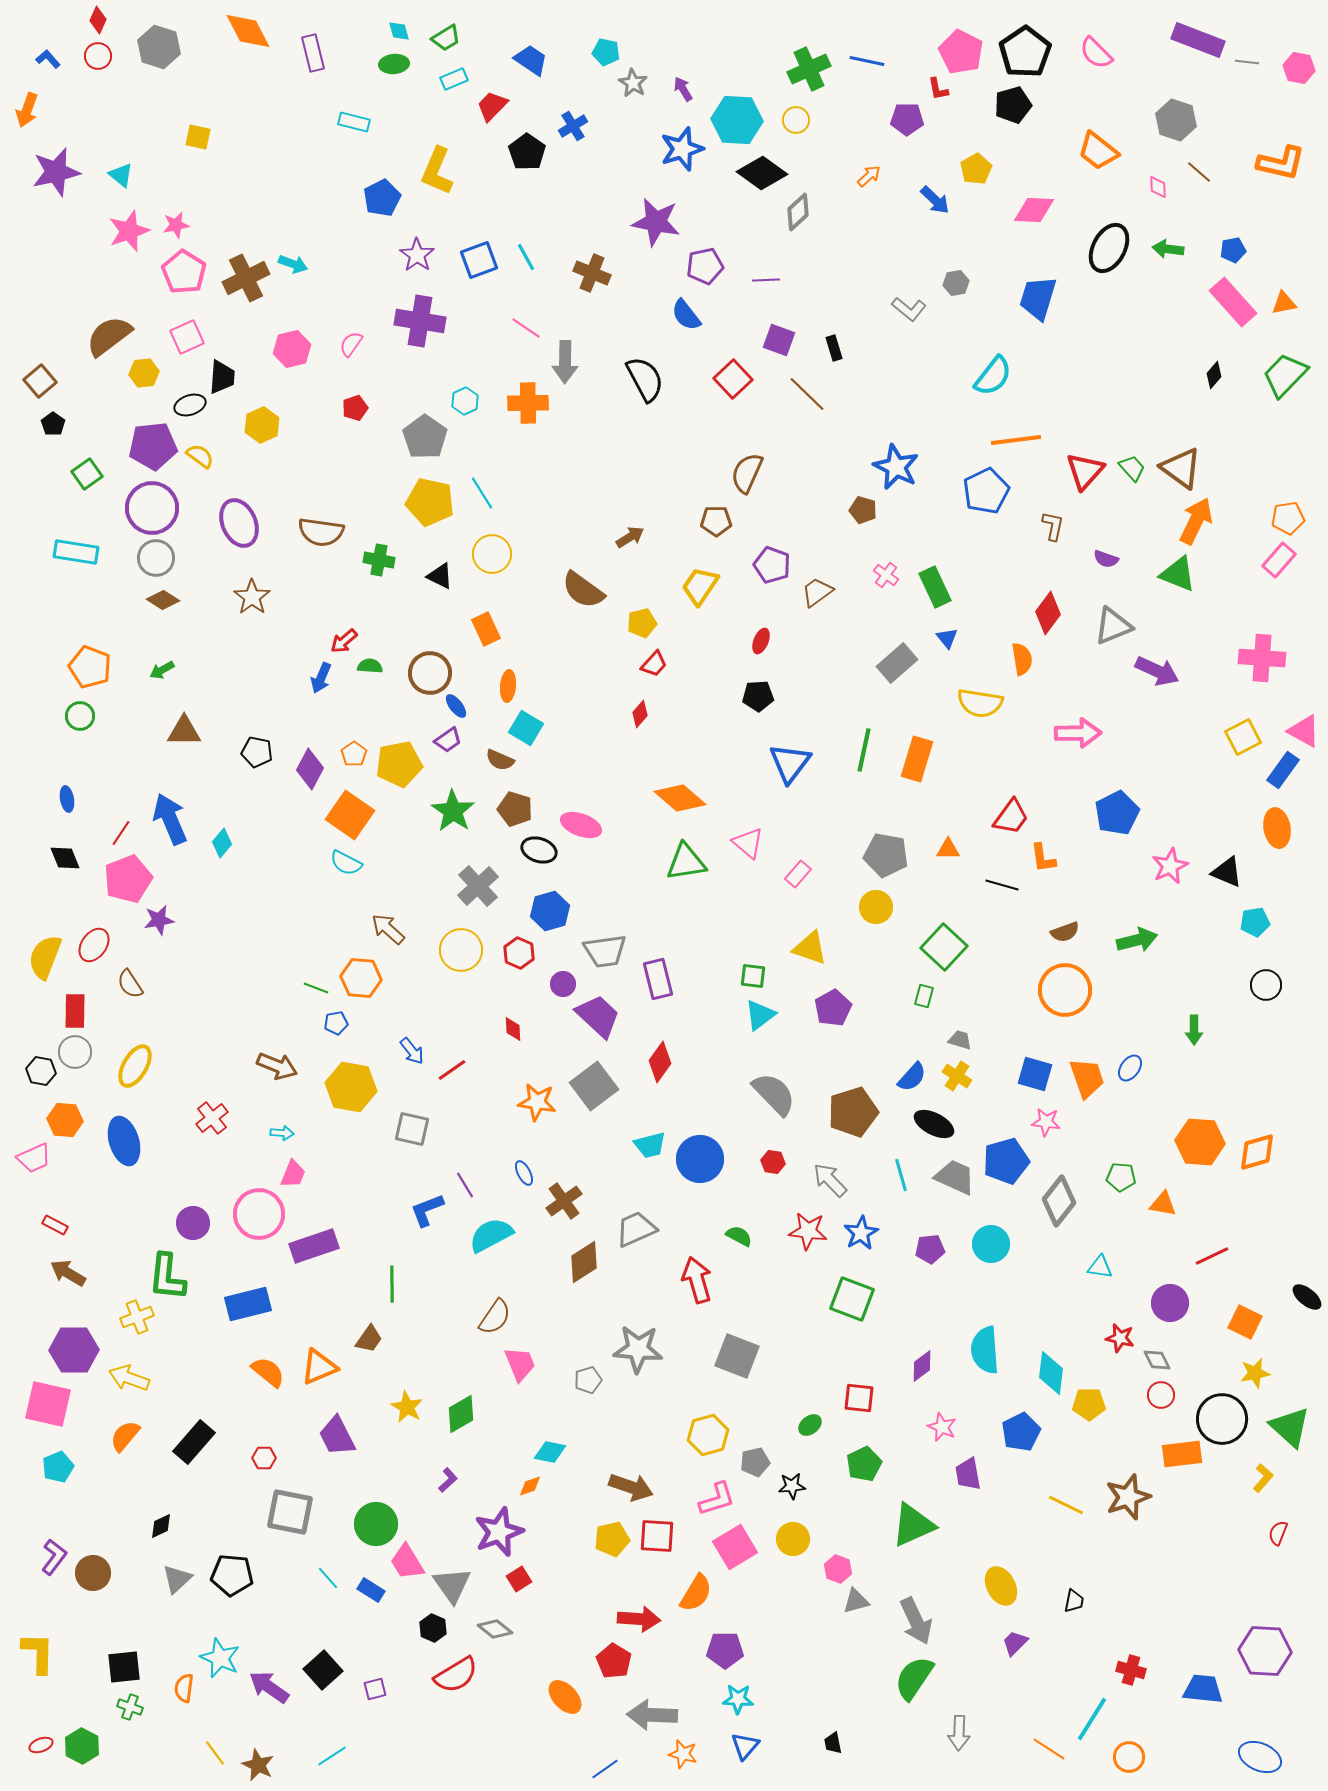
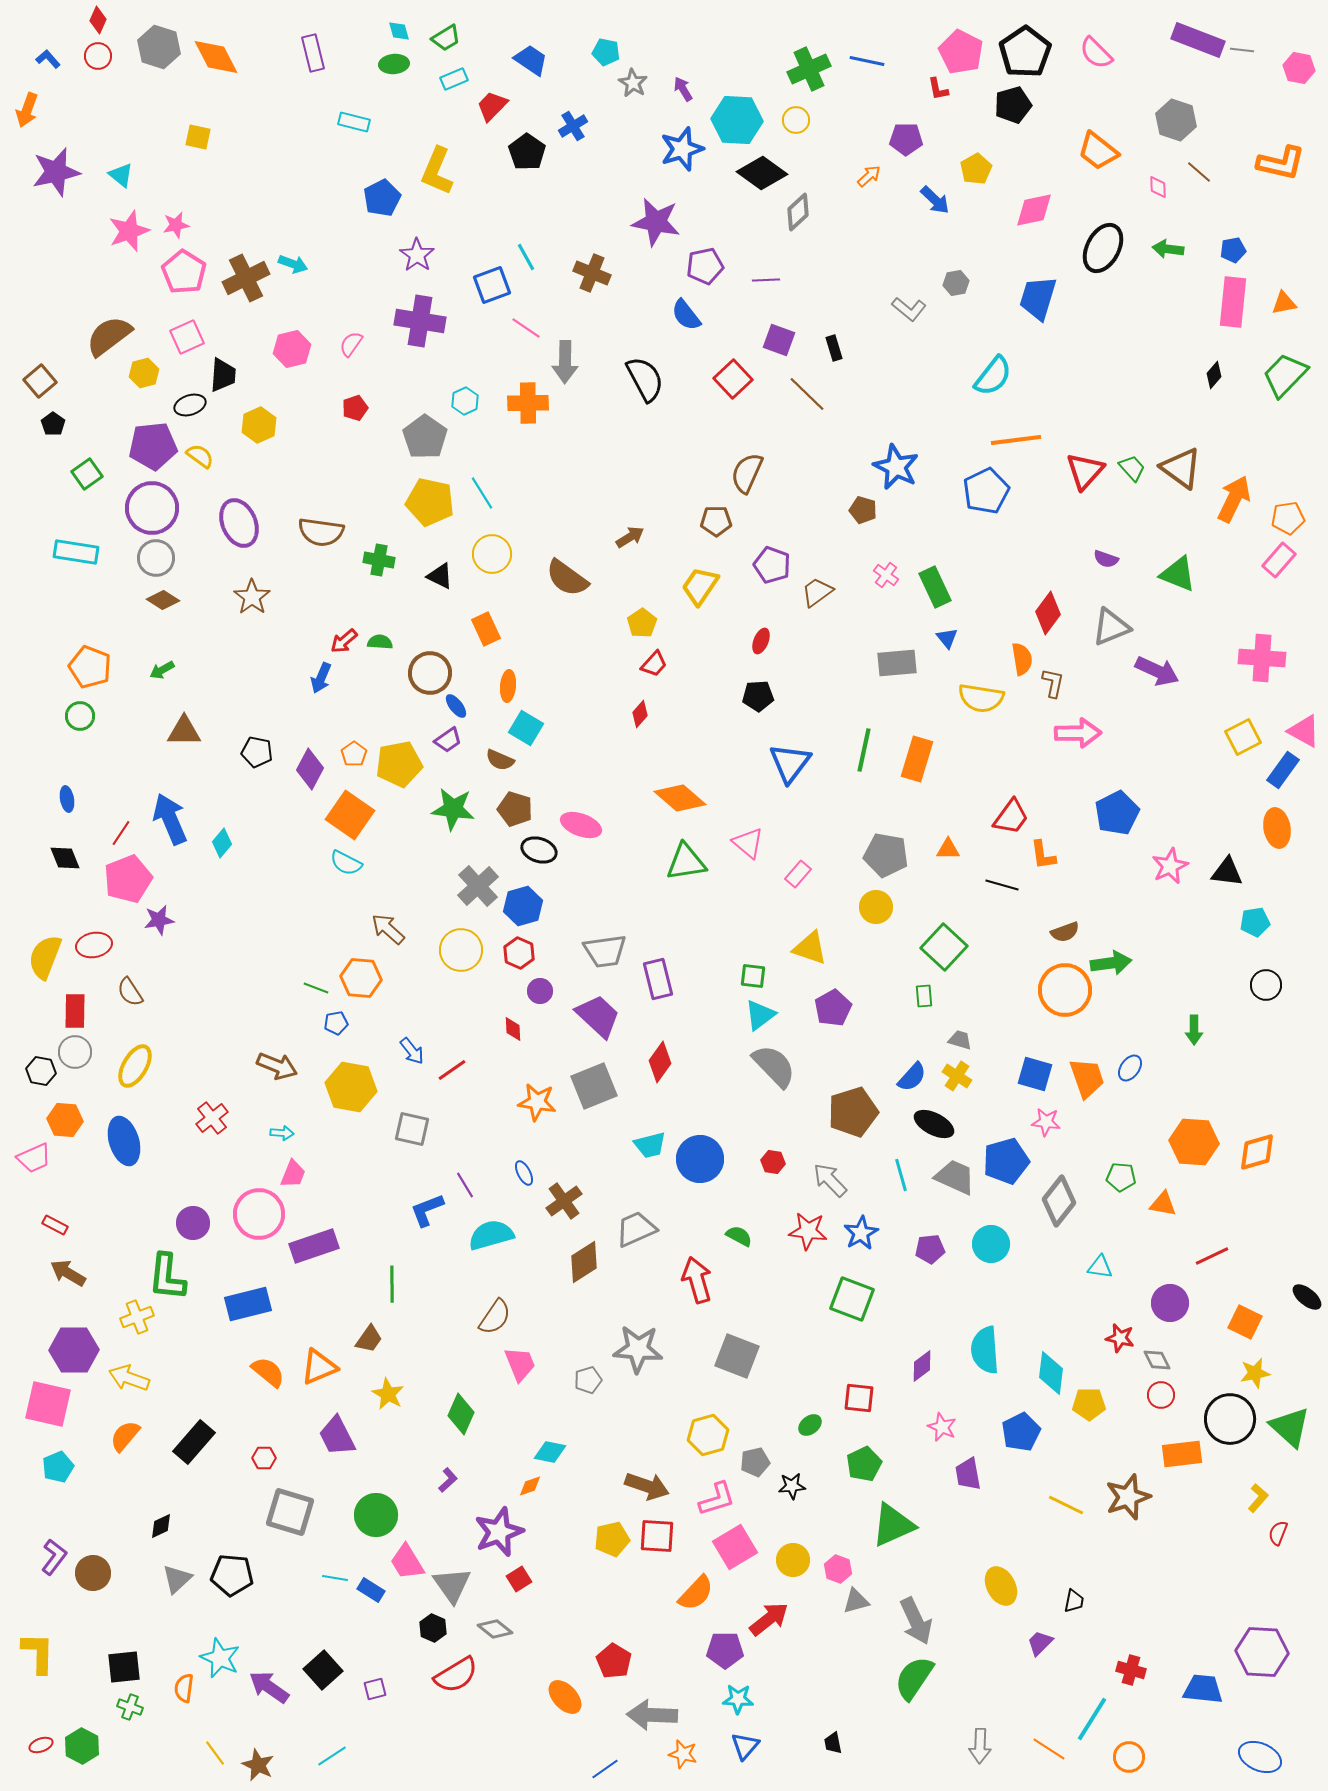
orange diamond at (248, 31): moved 32 px left, 26 px down
gray line at (1247, 62): moved 5 px left, 12 px up
purple pentagon at (907, 119): moved 1 px left, 20 px down
pink diamond at (1034, 210): rotated 15 degrees counterclockwise
black ellipse at (1109, 248): moved 6 px left
blue square at (479, 260): moved 13 px right, 25 px down
pink rectangle at (1233, 302): rotated 48 degrees clockwise
yellow hexagon at (144, 373): rotated 8 degrees counterclockwise
black trapezoid at (222, 377): moved 1 px right, 2 px up
yellow hexagon at (262, 425): moved 3 px left
orange arrow at (1196, 521): moved 38 px right, 22 px up
brown L-shape at (1053, 526): moved 157 px down
brown semicircle at (583, 590): moved 16 px left, 12 px up
yellow pentagon at (642, 623): rotated 20 degrees counterclockwise
gray triangle at (1113, 626): moved 2 px left, 1 px down
gray rectangle at (897, 663): rotated 36 degrees clockwise
green semicircle at (370, 666): moved 10 px right, 24 px up
yellow semicircle at (980, 703): moved 1 px right, 5 px up
green star at (453, 811): moved 2 px up; rotated 27 degrees counterclockwise
orange L-shape at (1043, 858): moved 3 px up
black triangle at (1227, 872): rotated 16 degrees counterclockwise
blue hexagon at (550, 911): moved 27 px left, 5 px up
green arrow at (1137, 940): moved 26 px left, 23 px down; rotated 6 degrees clockwise
red ellipse at (94, 945): rotated 44 degrees clockwise
brown semicircle at (130, 984): moved 8 px down
purple circle at (563, 984): moved 23 px left, 7 px down
green rectangle at (924, 996): rotated 20 degrees counterclockwise
gray square at (594, 1086): rotated 15 degrees clockwise
gray semicircle at (774, 1094): moved 28 px up
orange hexagon at (1200, 1142): moved 6 px left
cyan semicircle at (491, 1235): rotated 12 degrees clockwise
yellow star at (407, 1407): moved 19 px left, 13 px up
green diamond at (461, 1414): rotated 36 degrees counterclockwise
black circle at (1222, 1419): moved 8 px right
yellow L-shape at (1263, 1478): moved 5 px left, 20 px down
brown arrow at (631, 1487): moved 16 px right, 1 px up
gray square at (290, 1512): rotated 6 degrees clockwise
green circle at (376, 1524): moved 9 px up
green triangle at (913, 1525): moved 20 px left
yellow circle at (793, 1539): moved 21 px down
cyan line at (328, 1578): moved 7 px right; rotated 40 degrees counterclockwise
orange semicircle at (696, 1593): rotated 12 degrees clockwise
red arrow at (639, 1619): moved 130 px right; rotated 42 degrees counterclockwise
purple trapezoid at (1015, 1643): moved 25 px right
purple hexagon at (1265, 1651): moved 3 px left, 1 px down
gray arrow at (959, 1733): moved 21 px right, 13 px down
